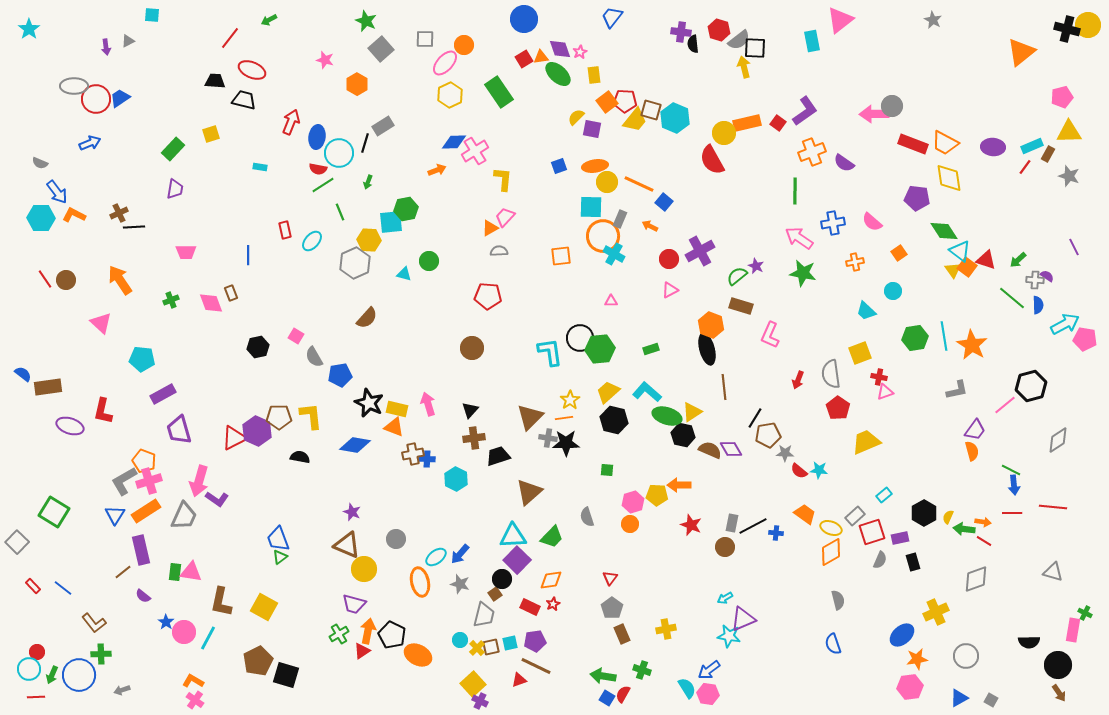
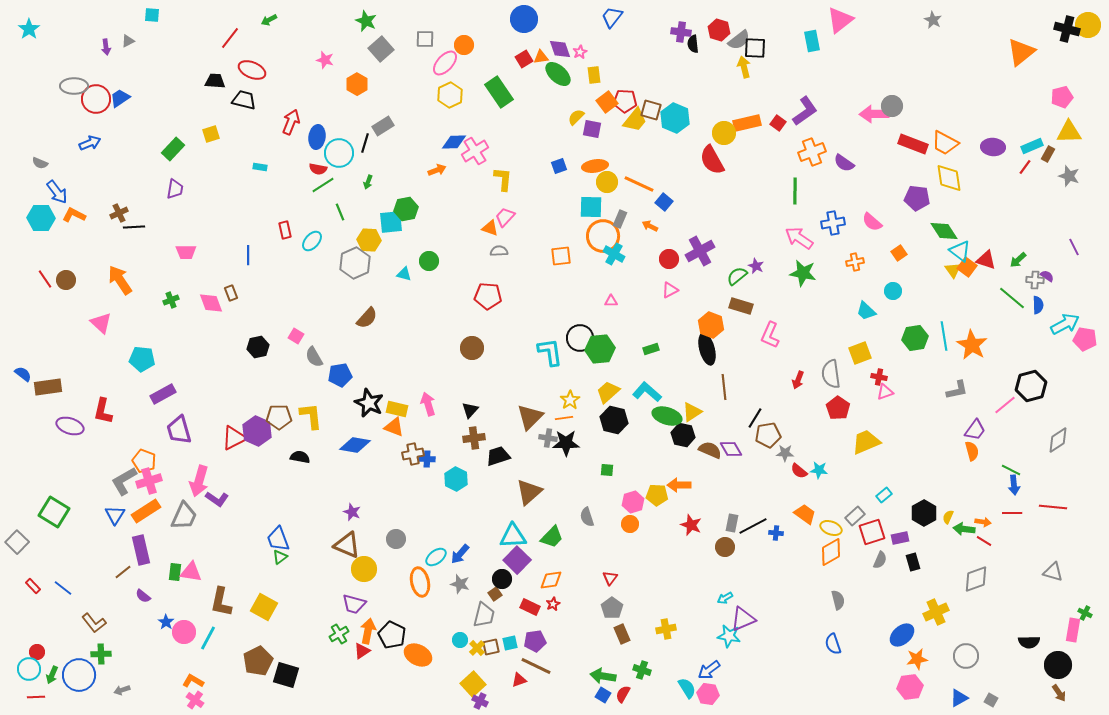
orange triangle at (490, 228): rotated 48 degrees clockwise
blue square at (607, 698): moved 4 px left, 3 px up
